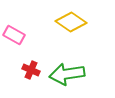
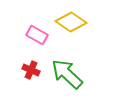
pink rectangle: moved 23 px right
green arrow: rotated 52 degrees clockwise
